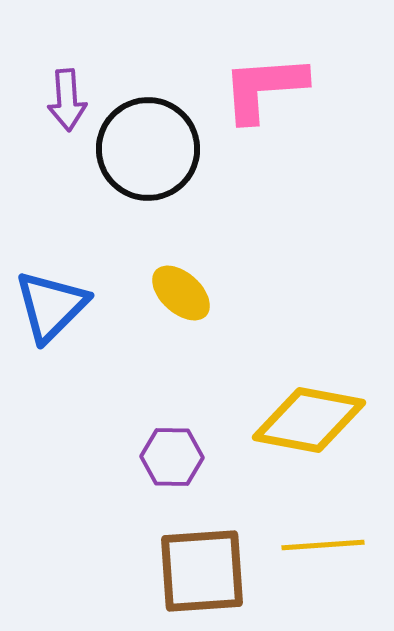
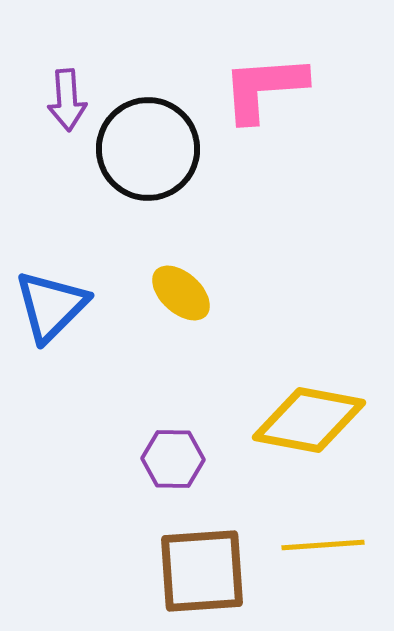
purple hexagon: moved 1 px right, 2 px down
